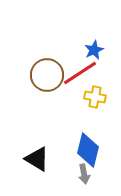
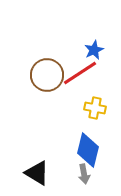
yellow cross: moved 11 px down
black triangle: moved 14 px down
